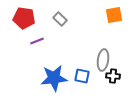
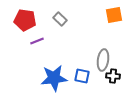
red pentagon: moved 1 px right, 2 px down
